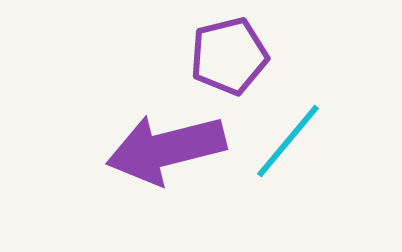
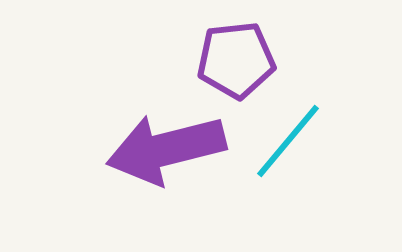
purple pentagon: moved 7 px right, 4 px down; rotated 8 degrees clockwise
